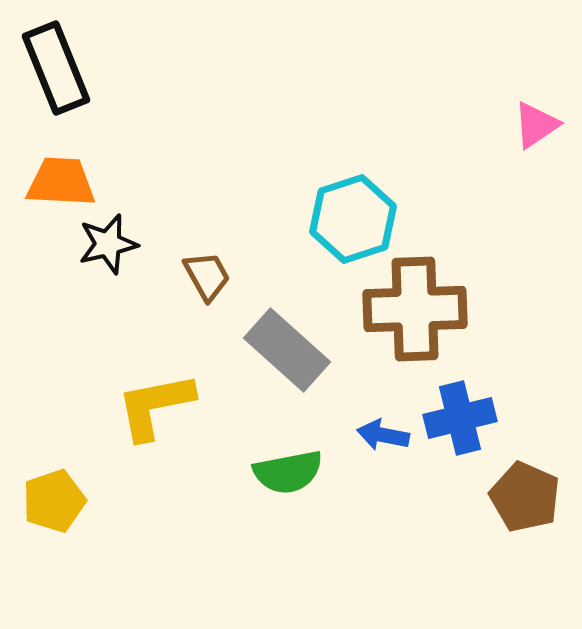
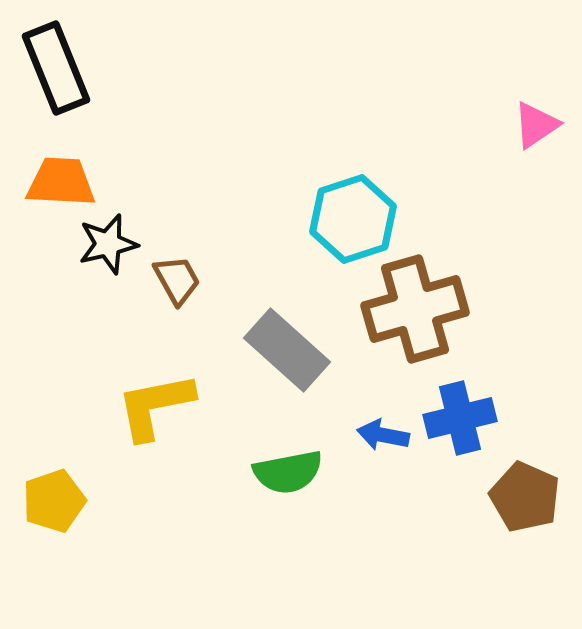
brown trapezoid: moved 30 px left, 4 px down
brown cross: rotated 14 degrees counterclockwise
